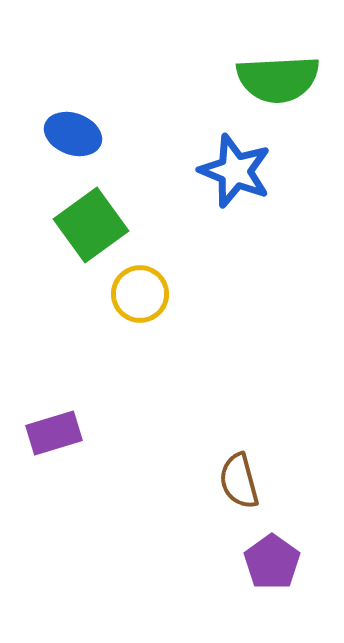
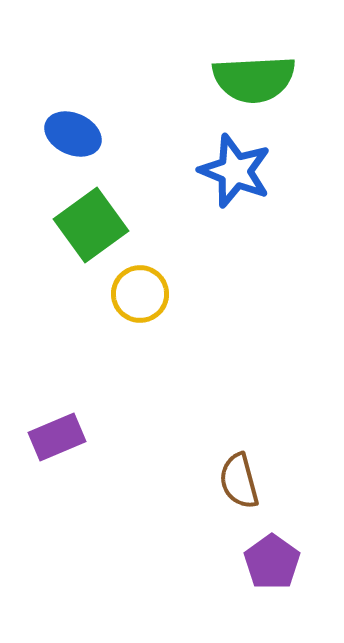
green semicircle: moved 24 px left
blue ellipse: rotated 4 degrees clockwise
purple rectangle: moved 3 px right, 4 px down; rotated 6 degrees counterclockwise
